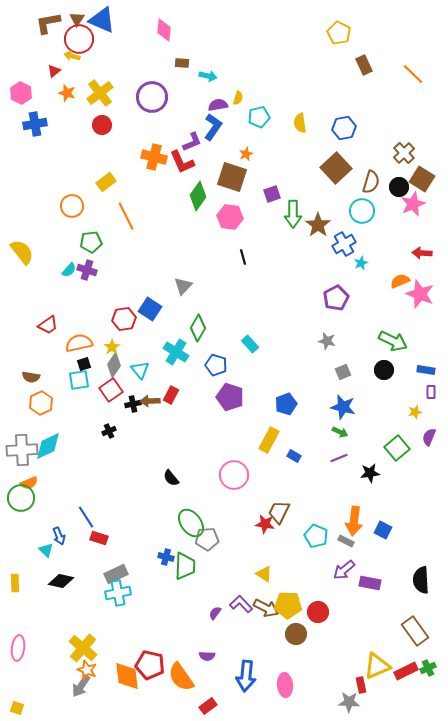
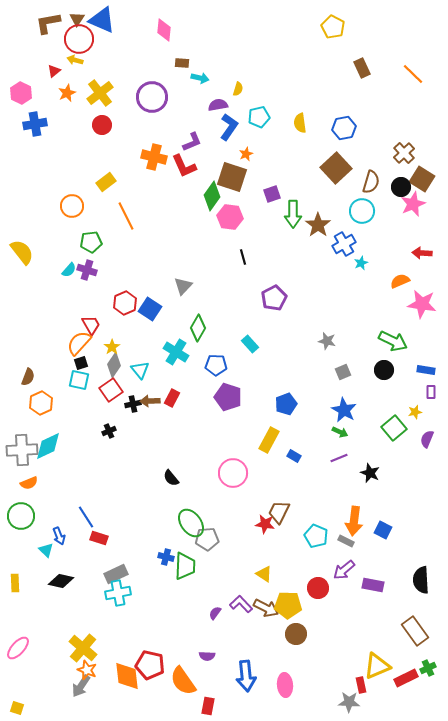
yellow pentagon at (339, 33): moved 6 px left, 6 px up
yellow arrow at (72, 56): moved 3 px right, 4 px down
brown rectangle at (364, 65): moved 2 px left, 3 px down
cyan arrow at (208, 76): moved 8 px left, 2 px down
orange star at (67, 93): rotated 30 degrees clockwise
yellow semicircle at (238, 98): moved 9 px up
blue L-shape at (213, 127): moved 16 px right
red L-shape at (182, 162): moved 2 px right, 4 px down
black circle at (399, 187): moved 2 px right
green diamond at (198, 196): moved 14 px right
pink star at (420, 294): moved 2 px right, 10 px down; rotated 12 degrees counterclockwise
purple pentagon at (336, 298): moved 62 px left
red hexagon at (124, 319): moved 1 px right, 16 px up; rotated 15 degrees counterclockwise
red trapezoid at (48, 325): moved 43 px right; rotated 85 degrees counterclockwise
orange semicircle at (79, 343): rotated 36 degrees counterclockwise
black square at (84, 364): moved 3 px left, 1 px up
blue pentagon at (216, 365): rotated 15 degrees counterclockwise
brown semicircle at (31, 377): moved 3 px left; rotated 78 degrees counterclockwise
cyan square at (79, 380): rotated 20 degrees clockwise
red rectangle at (171, 395): moved 1 px right, 3 px down
purple pentagon at (230, 397): moved 2 px left
blue star at (343, 407): moved 1 px right, 3 px down; rotated 15 degrees clockwise
purple semicircle at (429, 437): moved 2 px left, 2 px down
green square at (397, 448): moved 3 px left, 20 px up
black star at (370, 473): rotated 30 degrees clockwise
pink circle at (234, 475): moved 1 px left, 2 px up
green circle at (21, 498): moved 18 px down
purple rectangle at (370, 583): moved 3 px right, 2 px down
red circle at (318, 612): moved 24 px up
pink ellipse at (18, 648): rotated 35 degrees clockwise
red rectangle at (406, 671): moved 7 px down
blue arrow at (246, 676): rotated 12 degrees counterclockwise
orange semicircle at (181, 677): moved 2 px right, 4 px down
red rectangle at (208, 706): rotated 42 degrees counterclockwise
